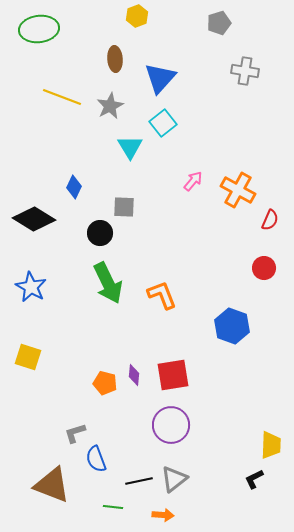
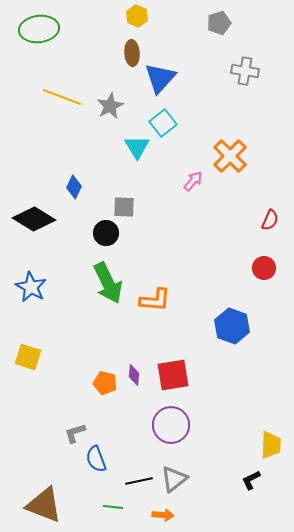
yellow hexagon: rotated 15 degrees counterclockwise
brown ellipse: moved 17 px right, 6 px up
cyan triangle: moved 7 px right
orange cross: moved 8 px left, 34 px up; rotated 16 degrees clockwise
black circle: moved 6 px right
orange L-shape: moved 7 px left, 5 px down; rotated 116 degrees clockwise
black L-shape: moved 3 px left, 1 px down
brown triangle: moved 8 px left, 20 px down
